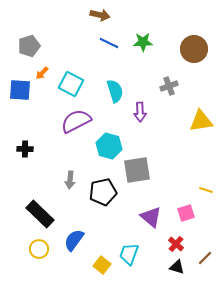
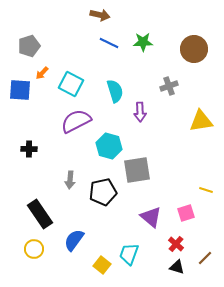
black cross: moved 4 px right
black rectangle: rotated 12 degrees clockwise
yellow circle: moved 5 px left
